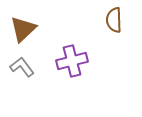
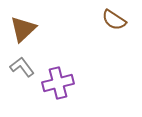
brown semicircle: rotated 55 degrees counterclockwise
purple cross: moved 14 px left, 22 px down
